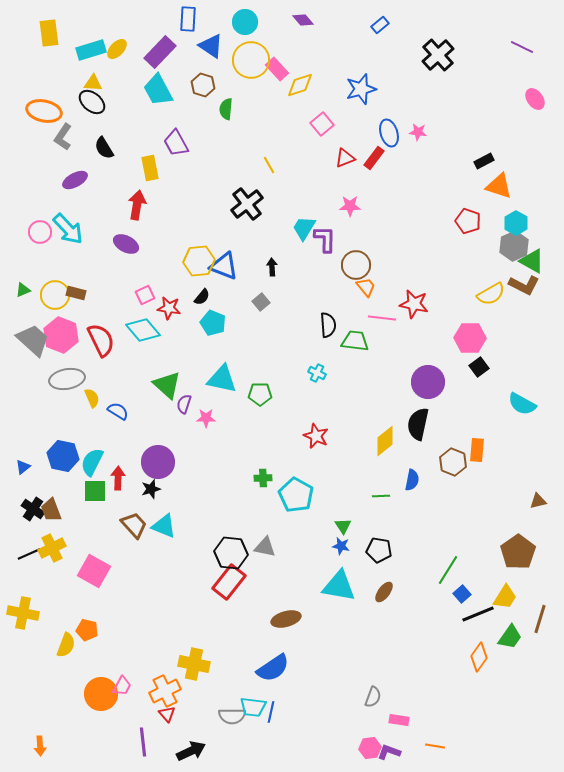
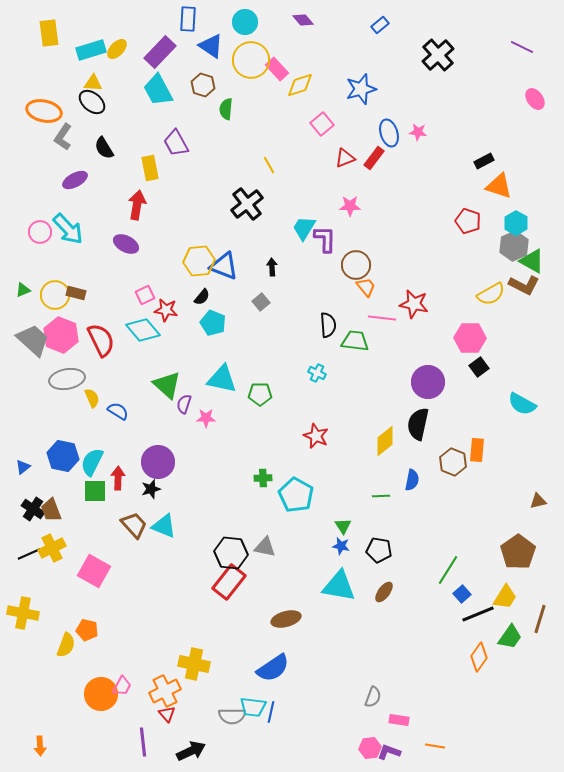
red star at (169, 308): moved 3 px left, 2 px down
